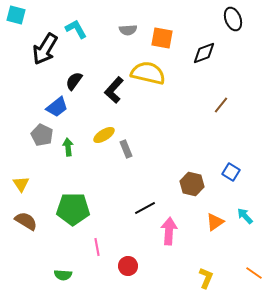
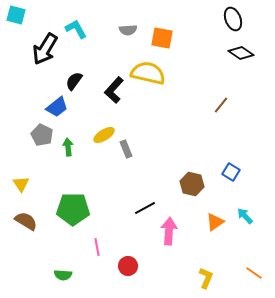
black diamond: moved 37 px right; rotated 55 degrees clockwise
